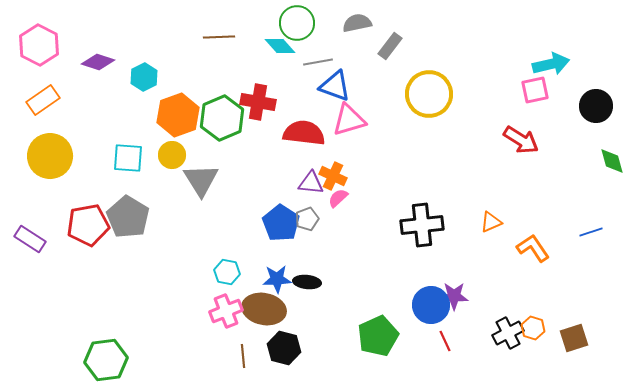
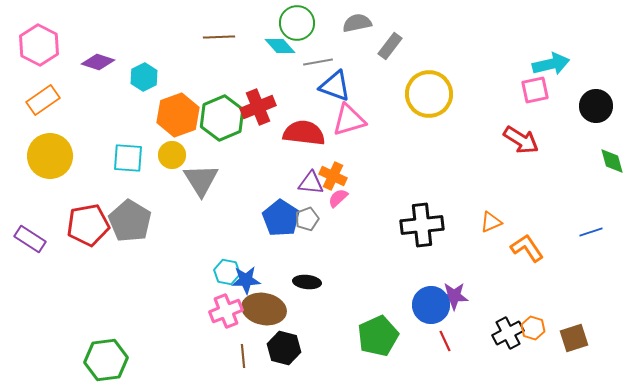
red cross at (258, 102): moved 5 px down; rotated 32 degrees counterclockwise
gray pentagon at (128, 217): moved 2 px right, 4 px down
blue pentagon at (281, 223): moved 5 px up
orange L-shape at (533, 248): moved 6 px left
blue star at (277, 279): moved 31 px left, 1 px down
